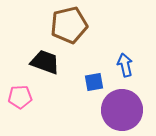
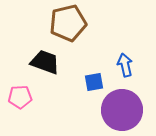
brown pentagon: moved 1 px left, 2 px up
